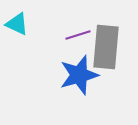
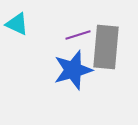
blue star: moved 6 px left, 5 px up
